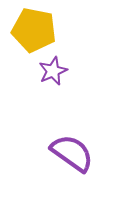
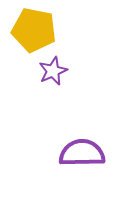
purple semicircle: moved 10 px right; rotated 36 degrees counterclockwise
